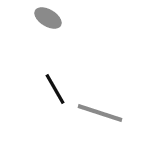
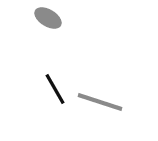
gray line: moved 11 px up
